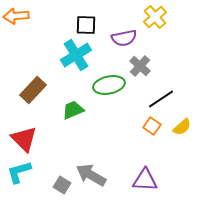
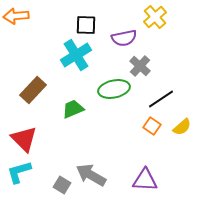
green ellipse: moved 5 px right, 4 px down
green trapezoid: moved 1 px up
